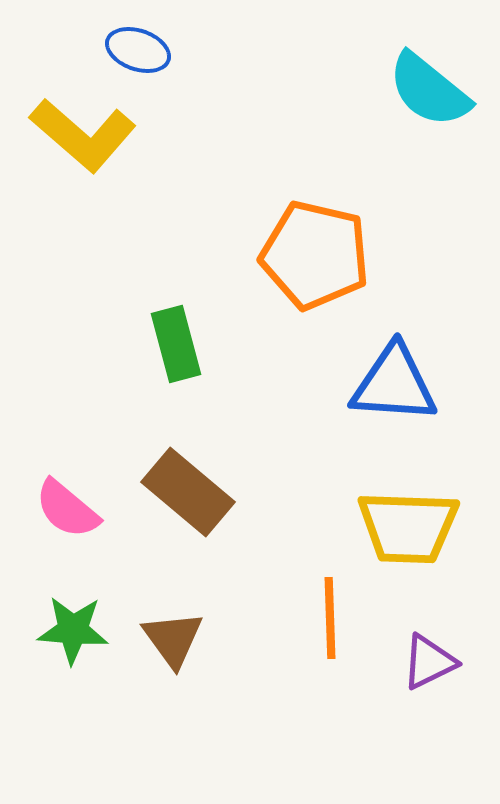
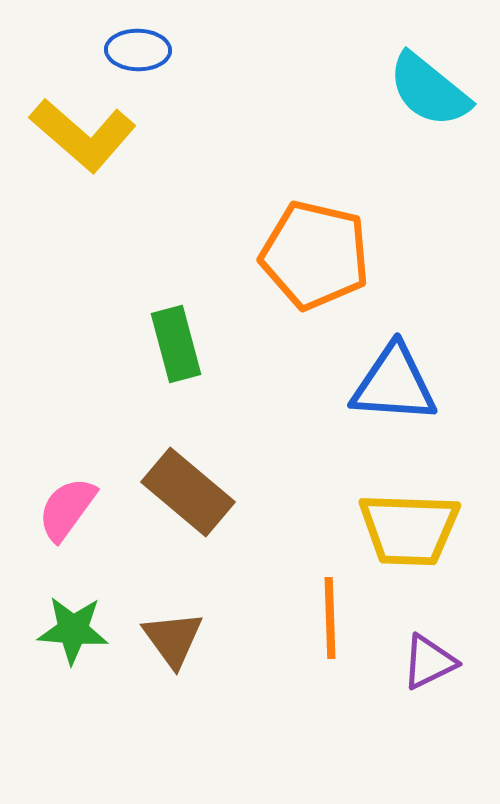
blue ellipse: rotated 18 degrees counterclockwise
pink semicircle: rotated 86 degrees clockwise
yellow trapezoid: moved 1 px right, 2 px down
